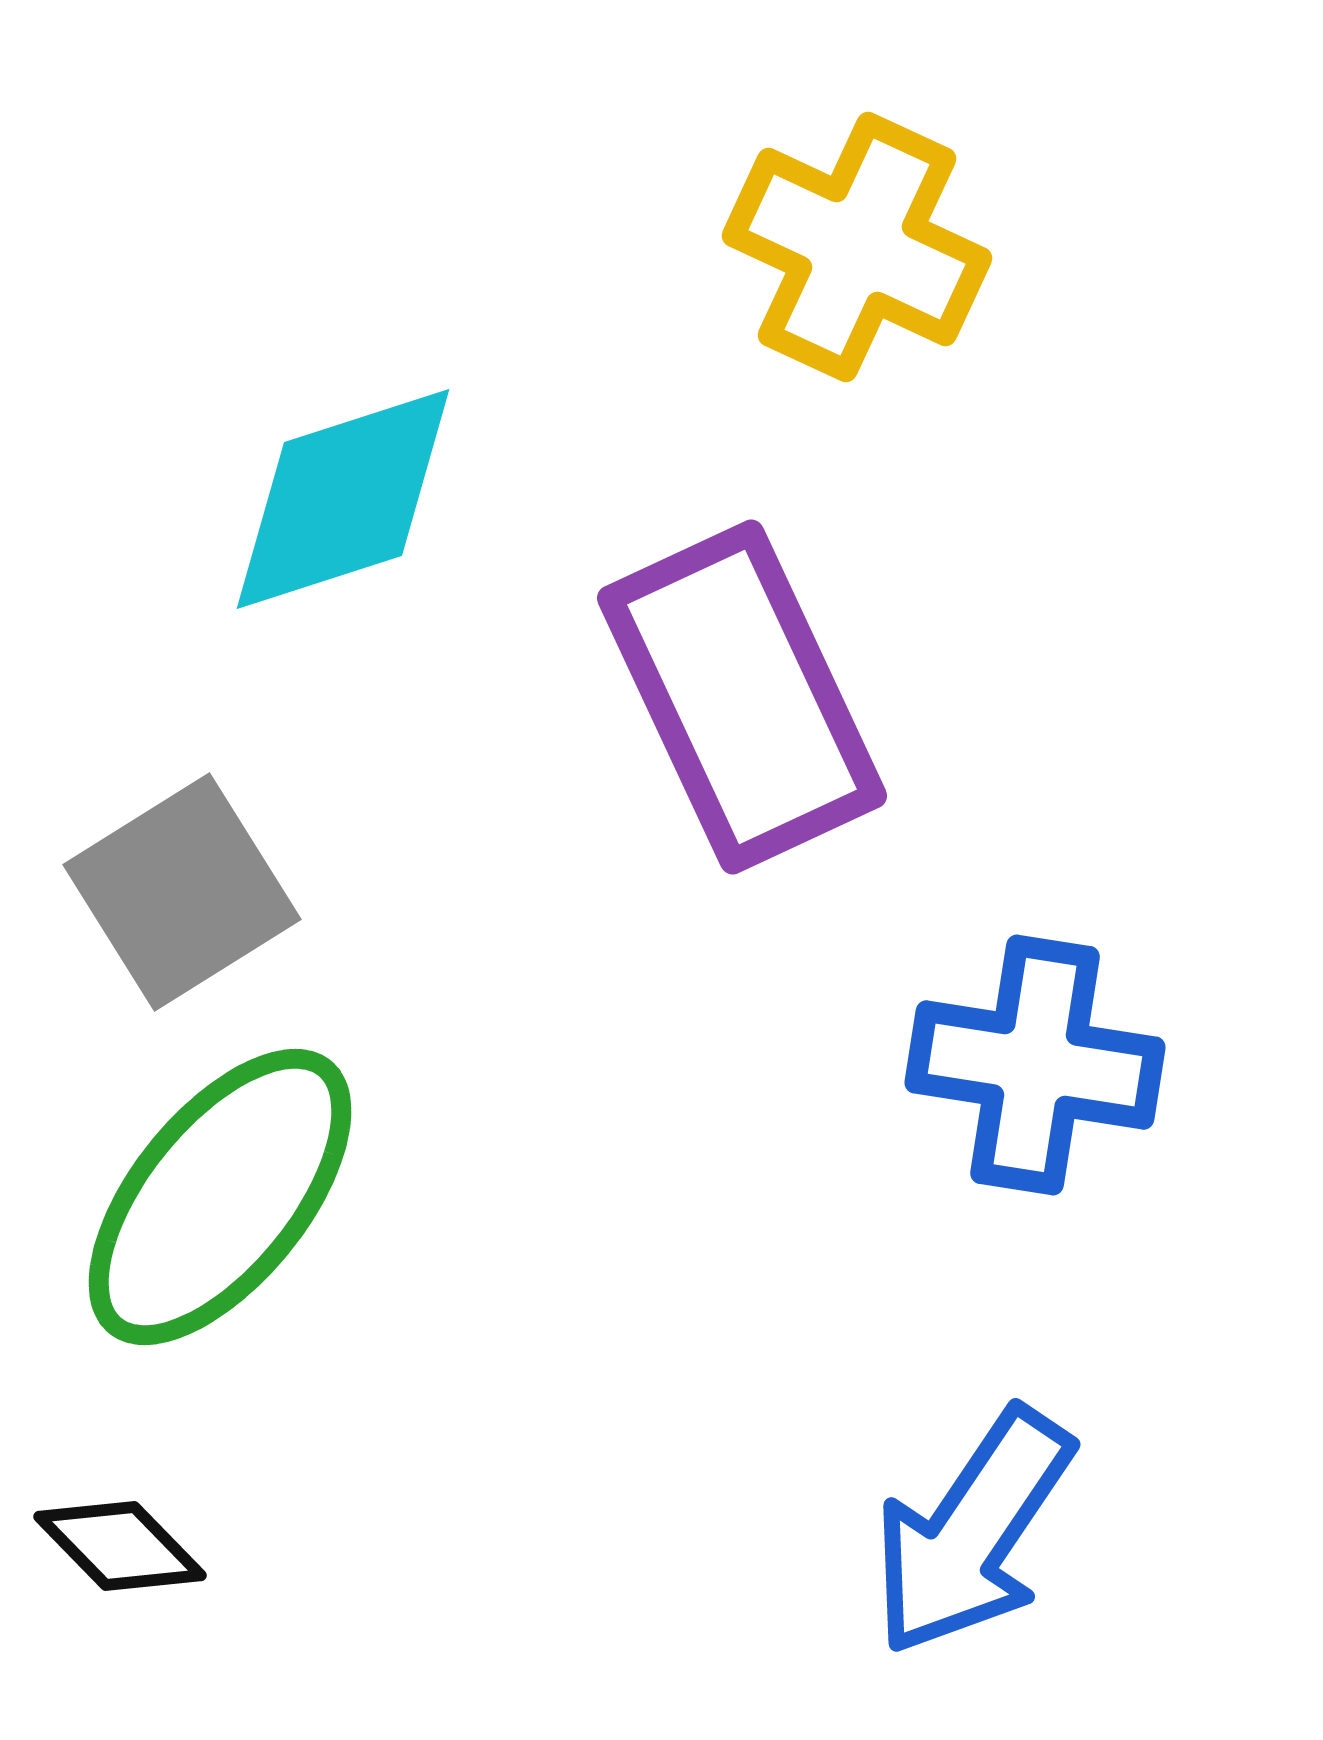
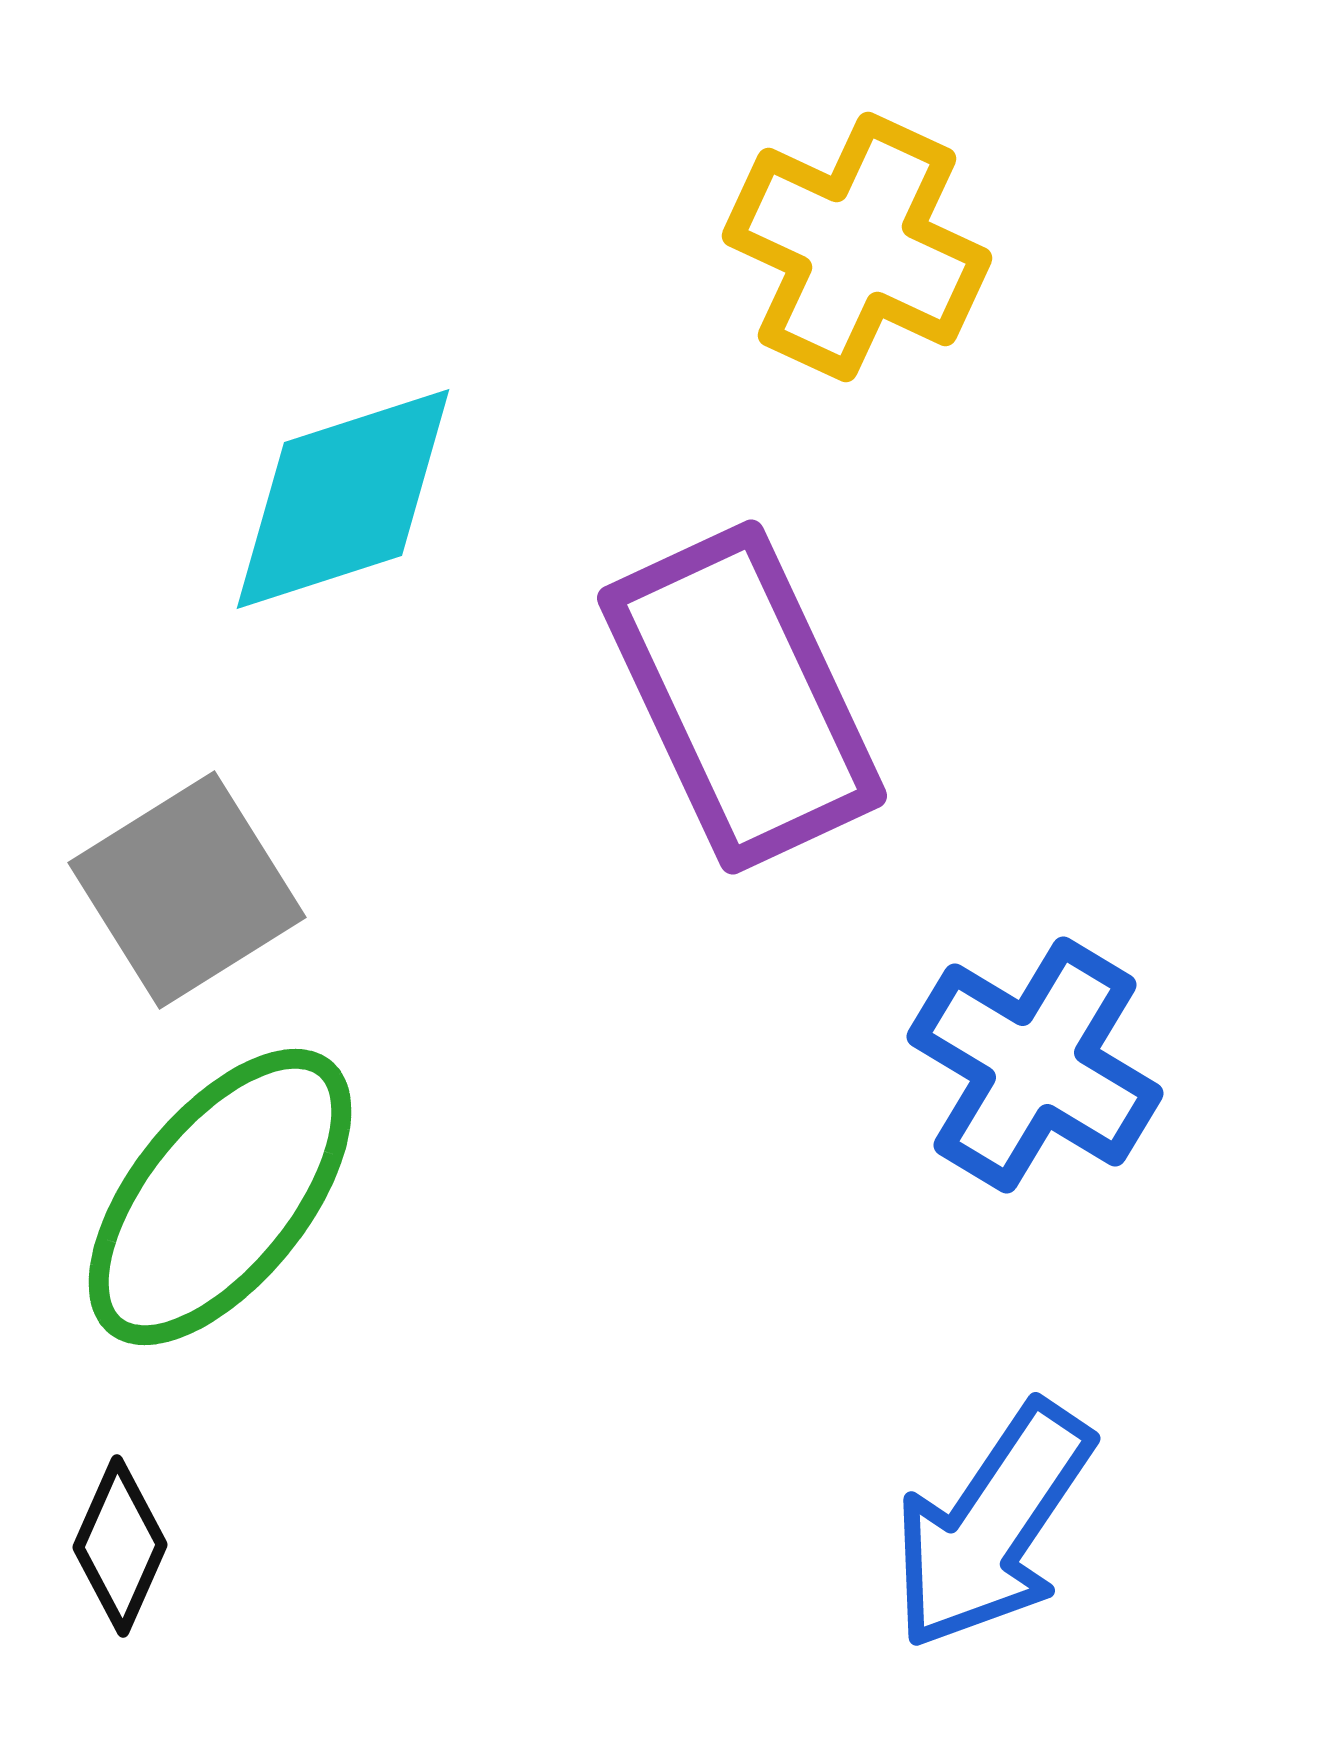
gray square: moved 5 px right, 2 px up
blue cross: rotated 22 degrees clockwise
blue arrow: moved 20 px right, 6 px up
black diamond: rotated 68 degrees clockwise
